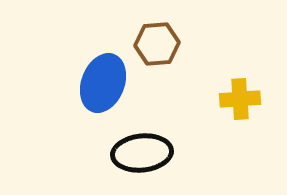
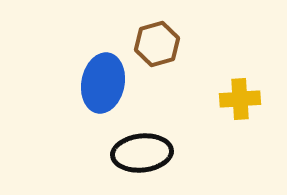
brown hexagon: rotated 12 degrees counterclockwise
blue ellipse: rotated 10 degrees counterclockwise
